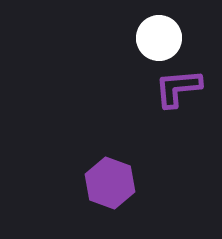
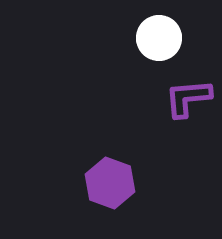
purple L-shape: moved 10 px right, 10 px down
